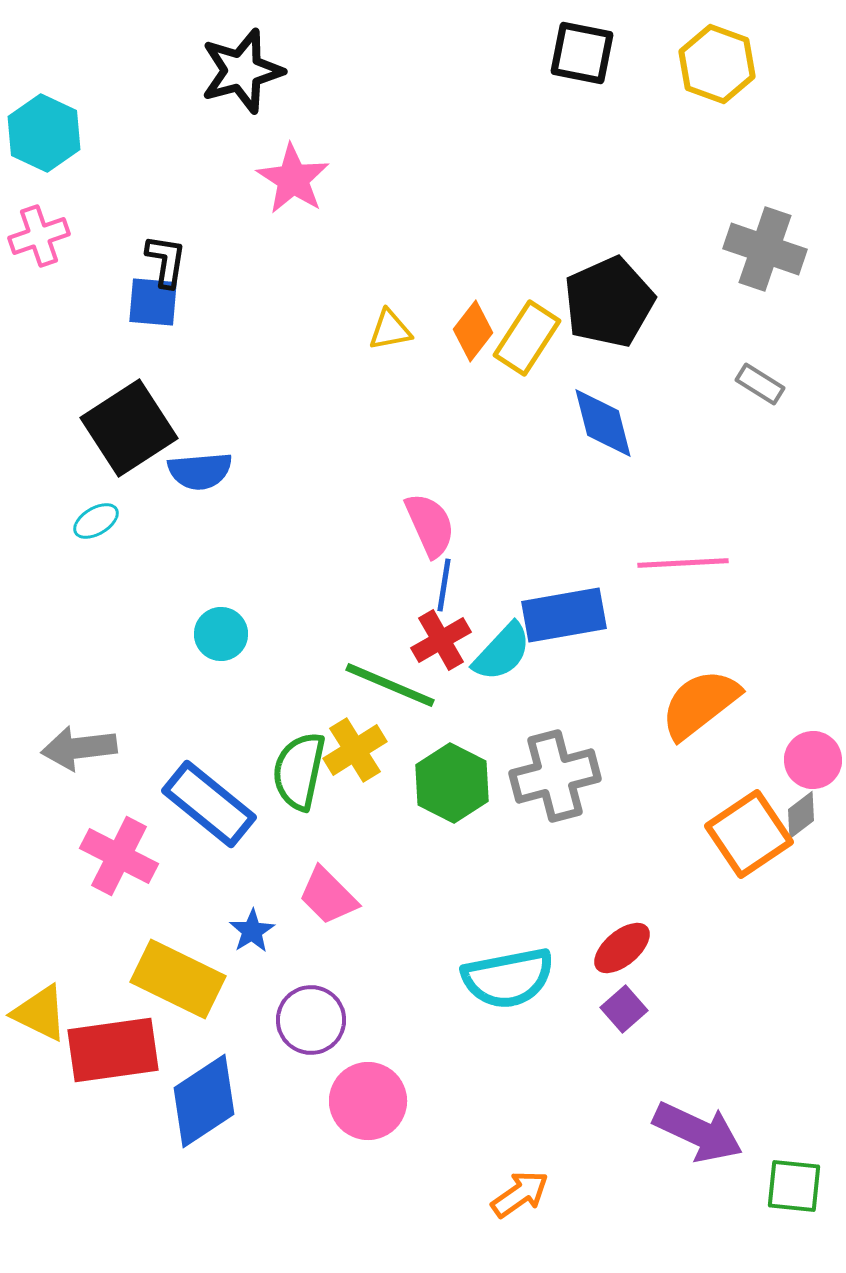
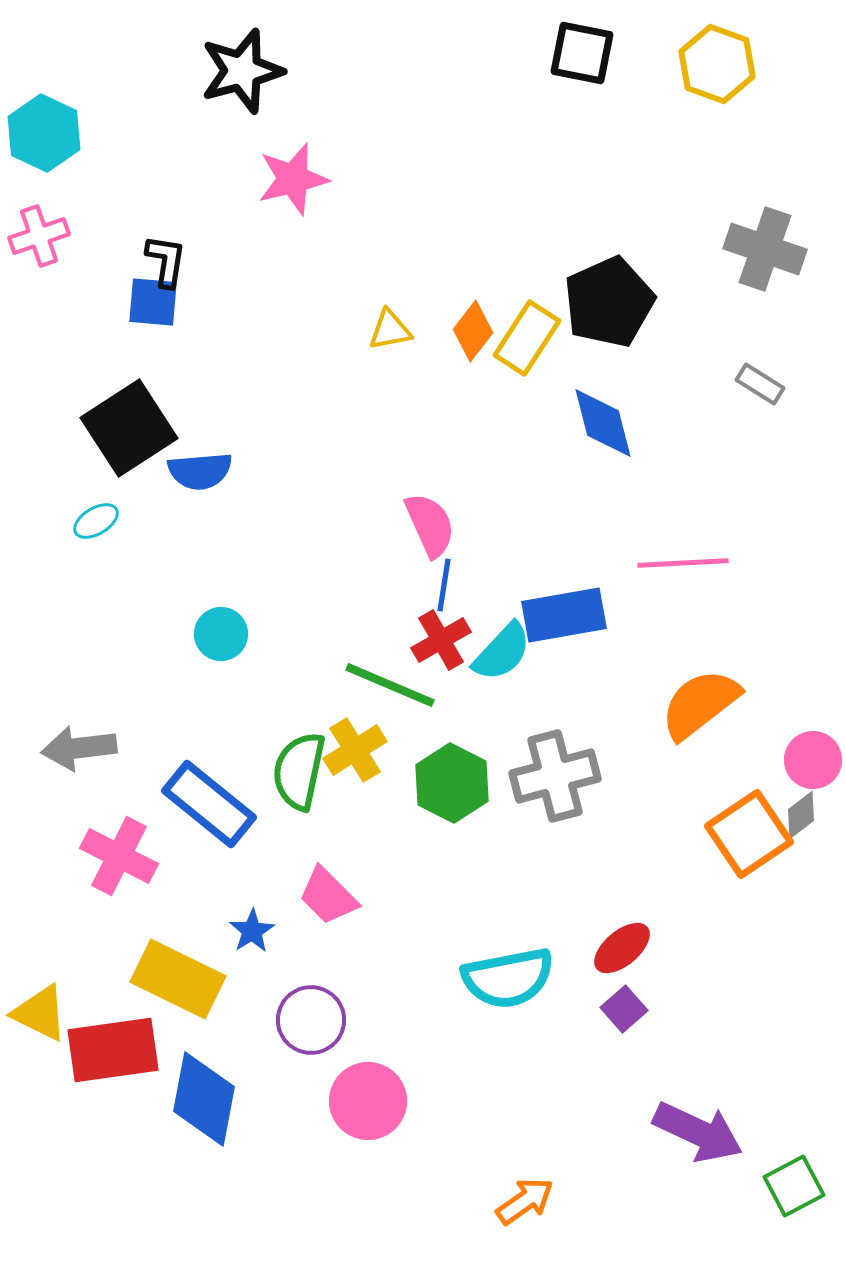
pink star at (293, 179): rotated 26 degrees clockwise
blue diamond at (204, 1101): moved 2 px up; rotated 46 degrees counterclockwise
green square at (794, 1186): rotated 34 degrees counterclockwise
orange arrow at (520, 1194): moved 5 px right, 7 px down
